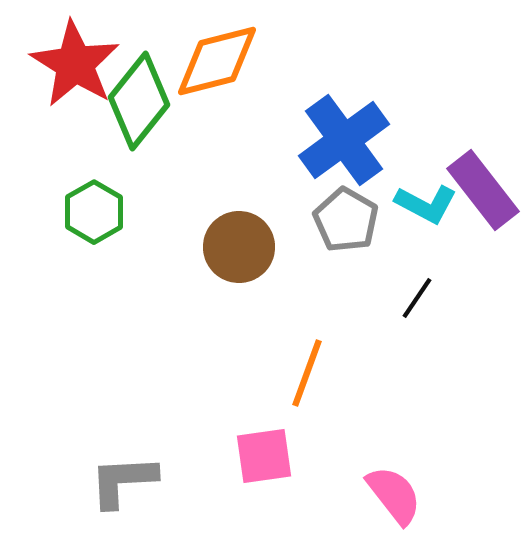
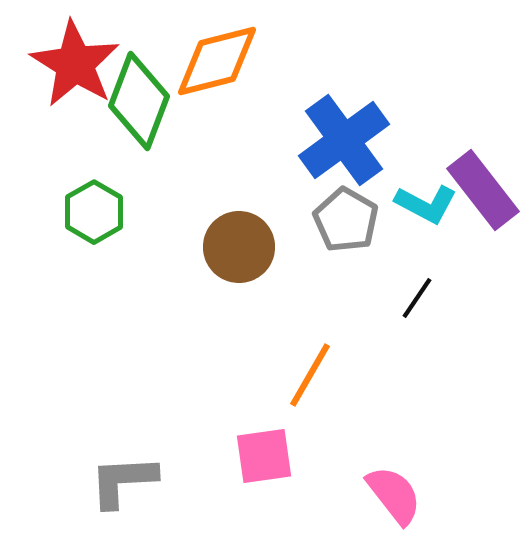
green diamond: rotated 18 degrees counterclockwise
orange line: moved 3 px right, 2 px down; rotated 10 degrees clockwise
